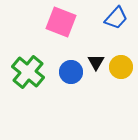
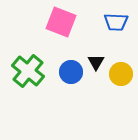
blue trapezoid: moved 4 px down; rotated 50 degrees clockwise
yellow circle: moved 7 px down
green cross: moved 1 px up
